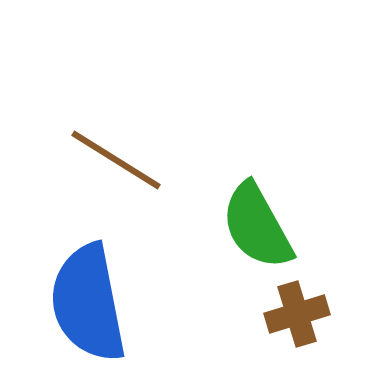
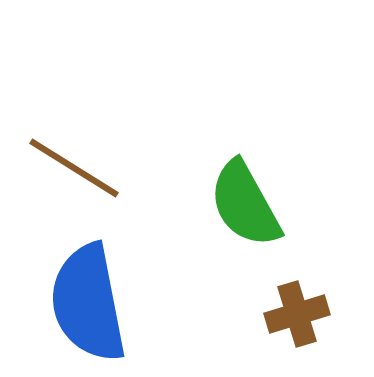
brown line: moved 42 px left, 8 px down
green semicircle: moved 12 px left, 22 px up
